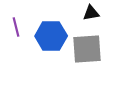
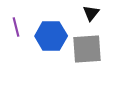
black triangle: rotated 42 degrees counterclockwise
